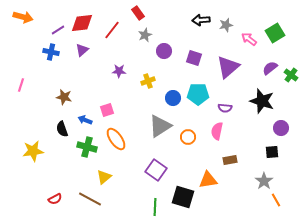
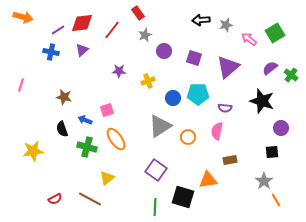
yellow triangle at (104, 177): moved 3 px right, 1 px down
